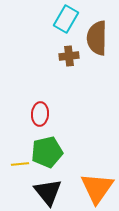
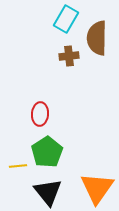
green pentagon: rotated 20 degrees counterclockwise
yellow line: moved 2 px left, 2 px down
